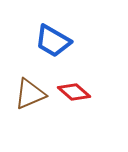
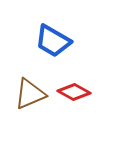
red diamond: rotated 12 degrees counterclockwise
